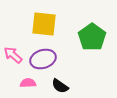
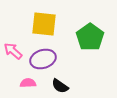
green pentagon: moved 2 px left
pink arrow: moved 4 px up
